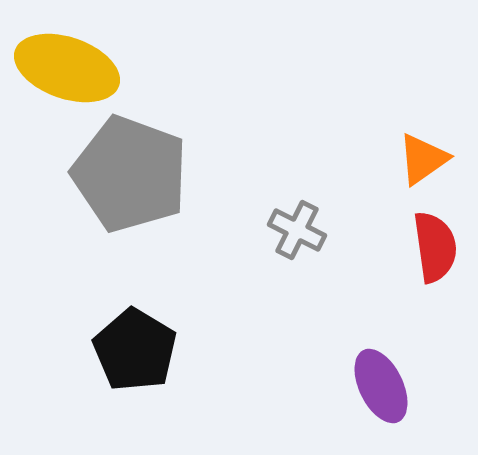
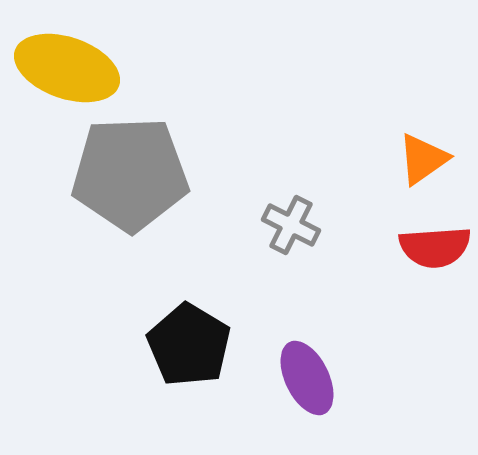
gray pentagon: rotated 22 degrees counterclockwise
gray cross: moved 6 px left, 5 px up
red semicircle: rotated 94 degrees clockwise
black pentagon: moved 54 px right, 5 px up
purple ellipse: moved 74 px left, 8 px up
